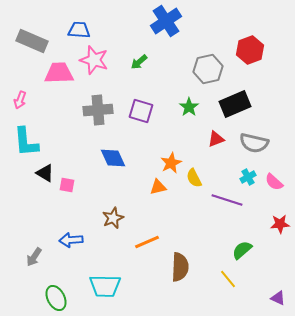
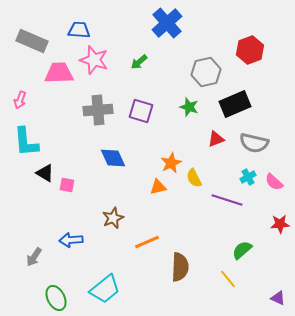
blue cross: moved 1 px right, 2 px down; rotated 8 degrees counterclockwise
gray hexagon: moved 2 px left, 3 px down
green star: rotated 18 degrees counterclockwise
cyan trapezoid: moved 3 px down; rotated 40 degrees counterclockwise
